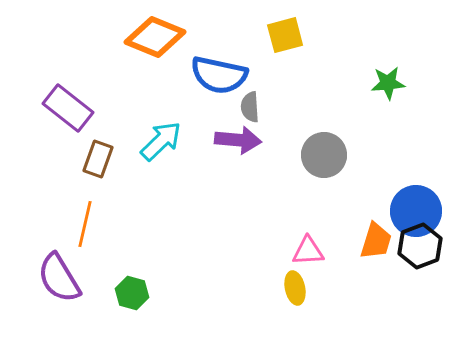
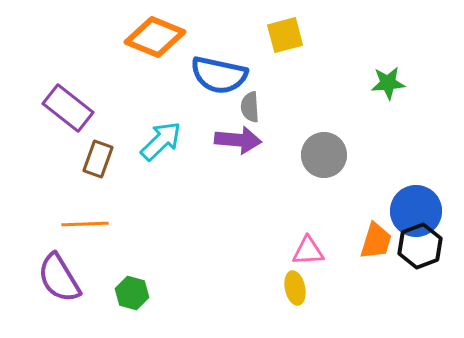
orange line: rotated 75 degrees clockwise
